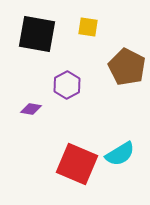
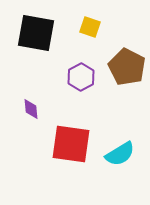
yellow square: moved 2 px right; rotated 10 degrees clockwise
black square: moved 1 px left, 1 px up
purple hexagon: moved 14 px right, 8 px up
purple diamond: rotated 75 degrees clockwise
red square: moved 6 px left, 20 px up; rotated 15 degrees counterclockwise
